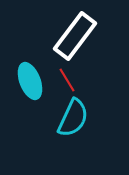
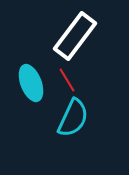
cyan ellipse: moved 1 px right, 2 px down
